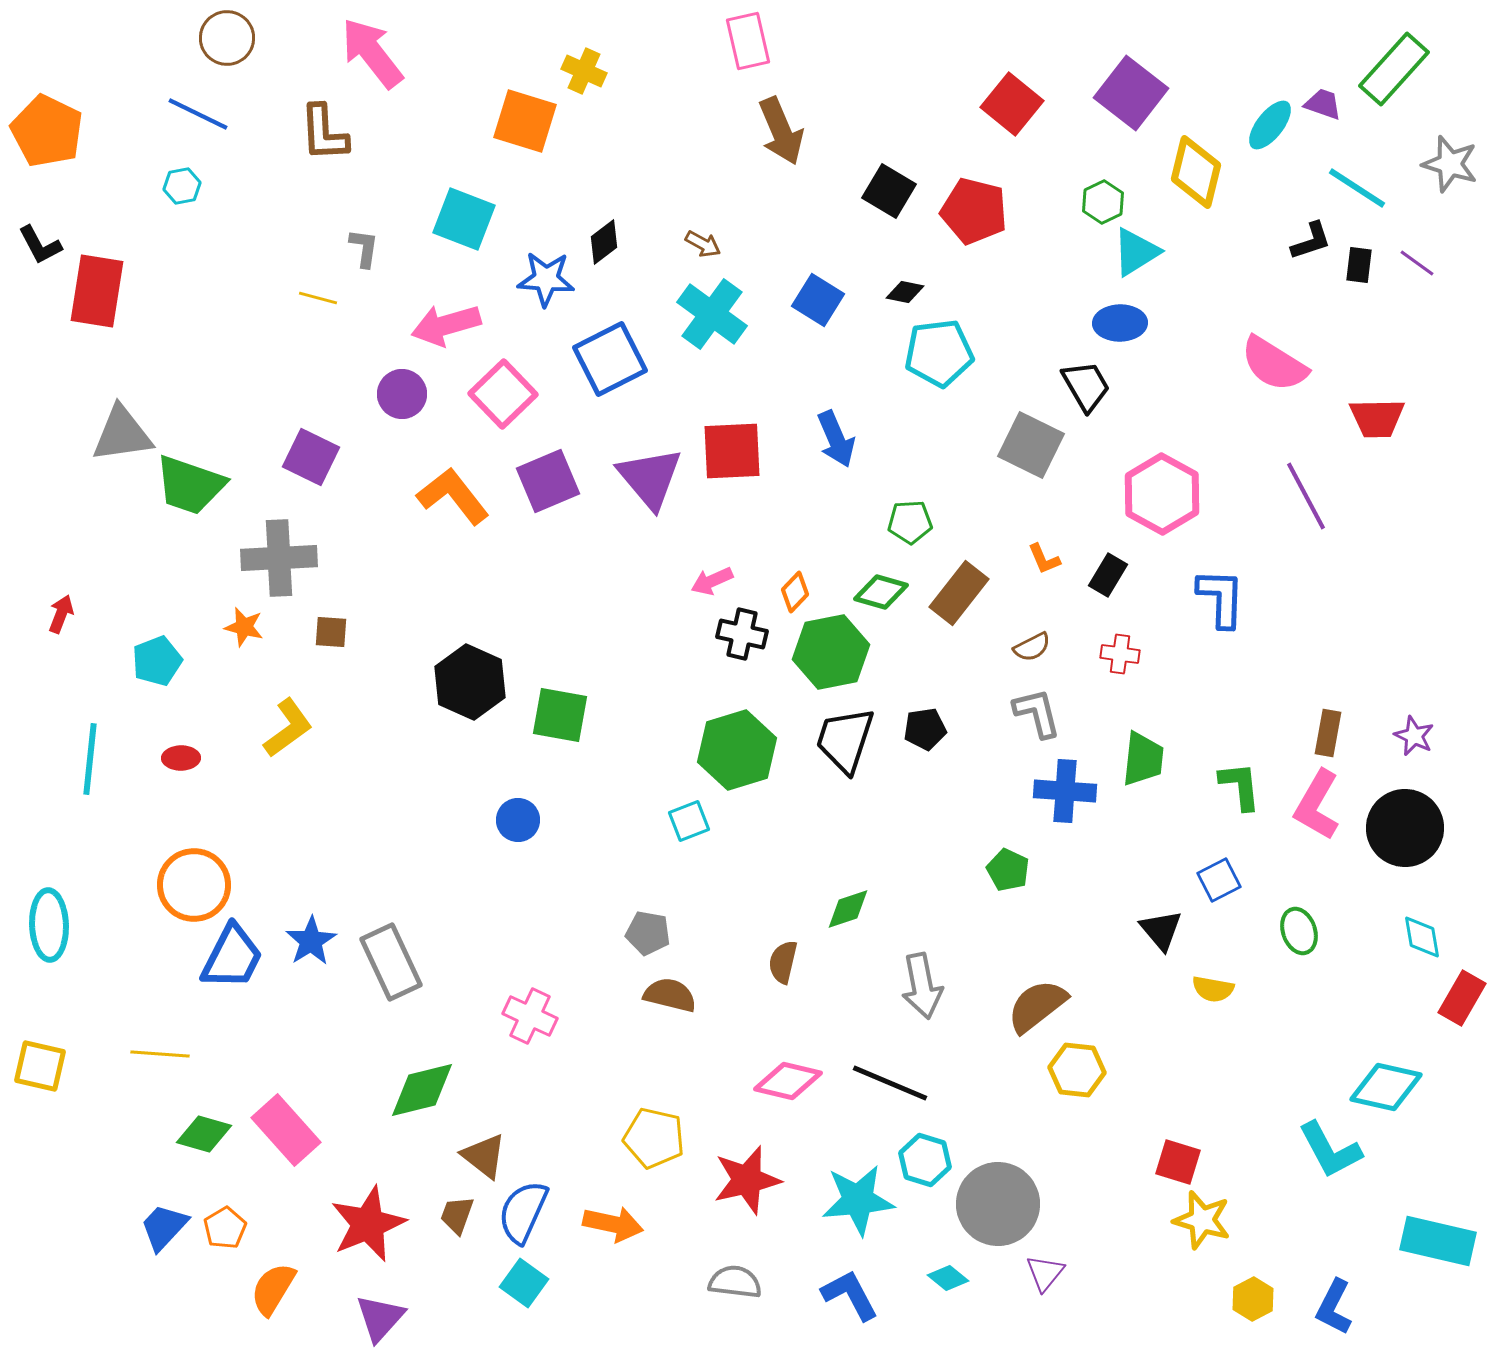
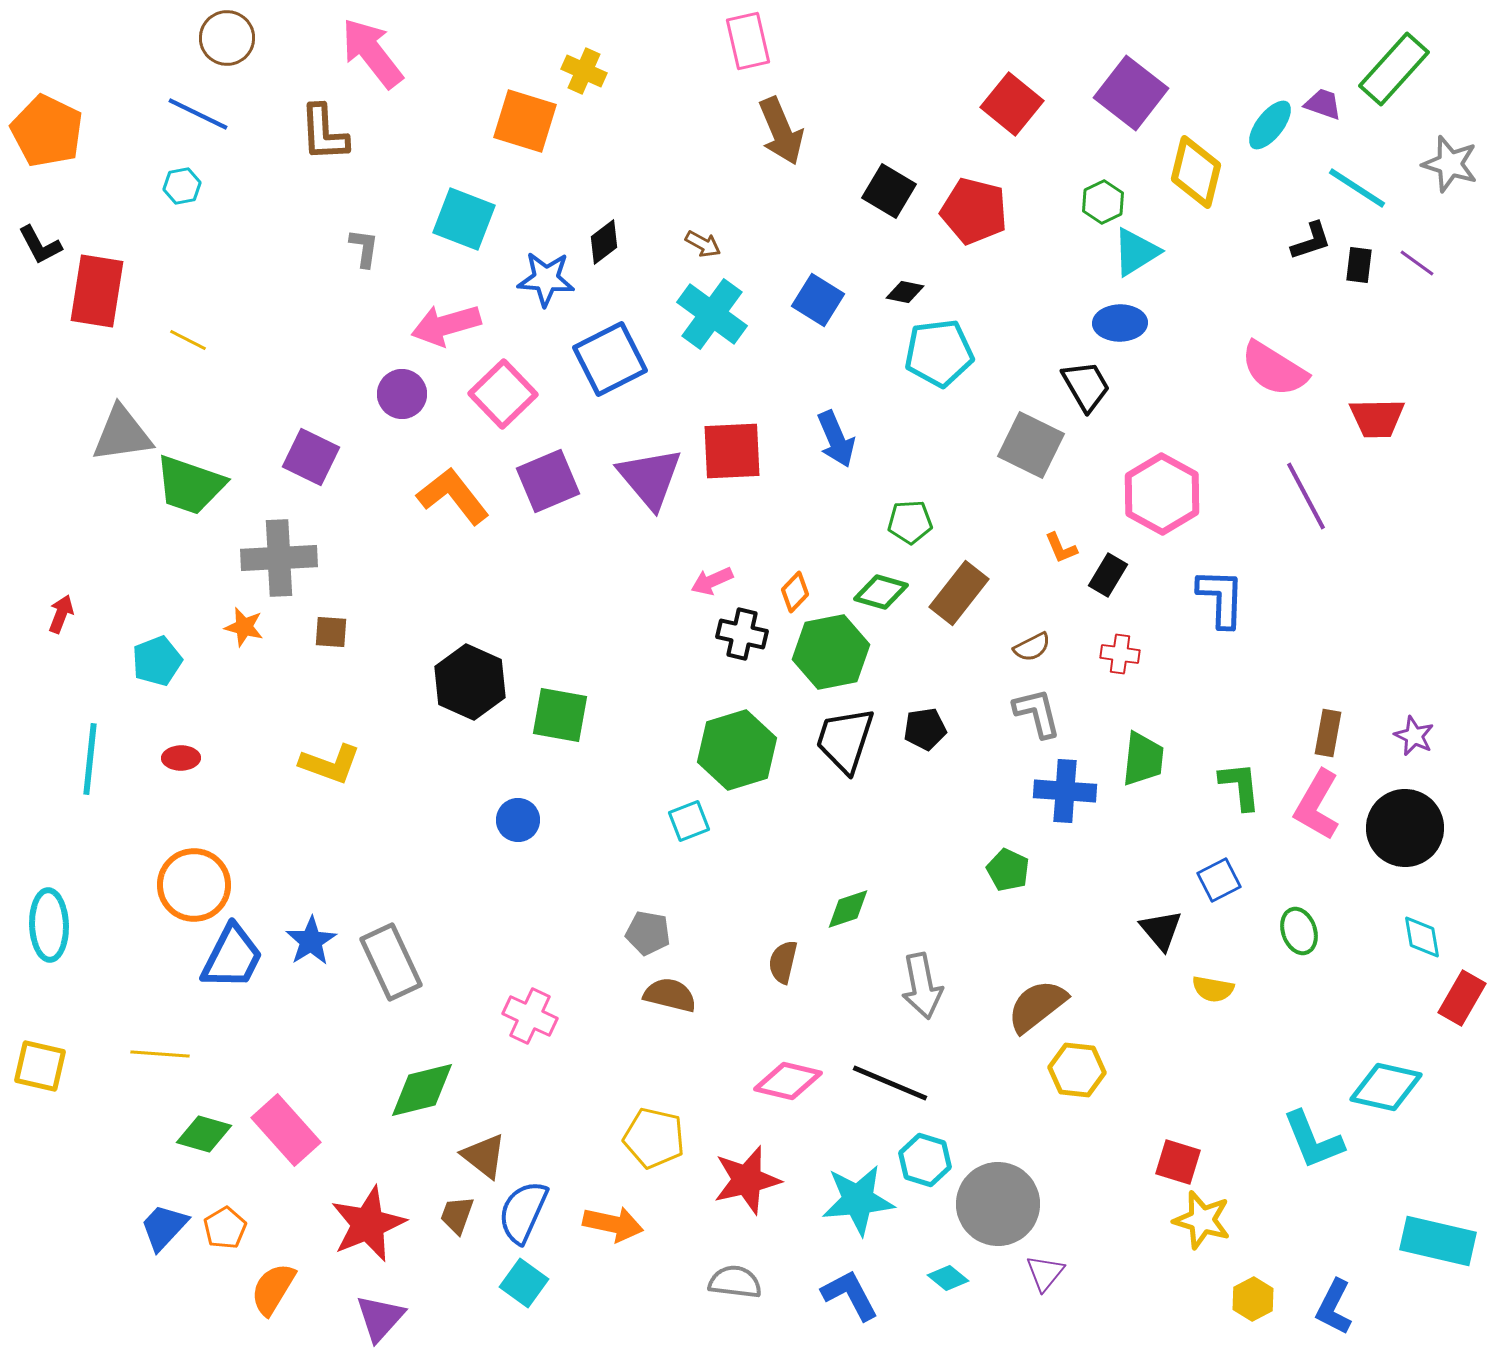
yellow line at (318, 298): moved 130 px left, 42 px down; rotated 12 degrees clockwise
pink semicircle at (1274, 364): moved 5 px down
orange L-shape at (1044, 559): moved 17 px right, 11 px up
yellow L-shape at (288, 728): moved 42 px right, 36 px down; rotated 56 degrees clockwise
cyan L-shape at (1330, 1150): moved 17 px left, 10 px up; rotated 6 degrees clockwise
